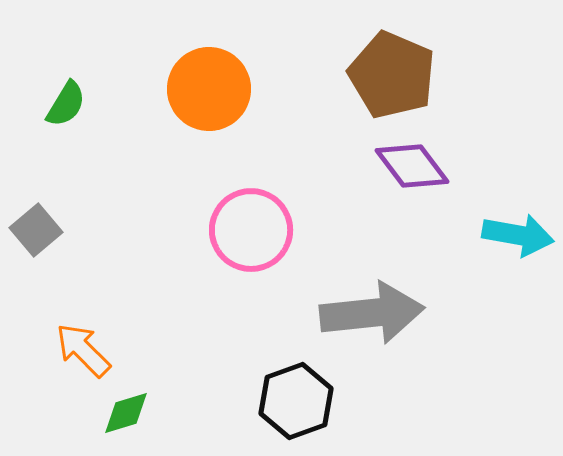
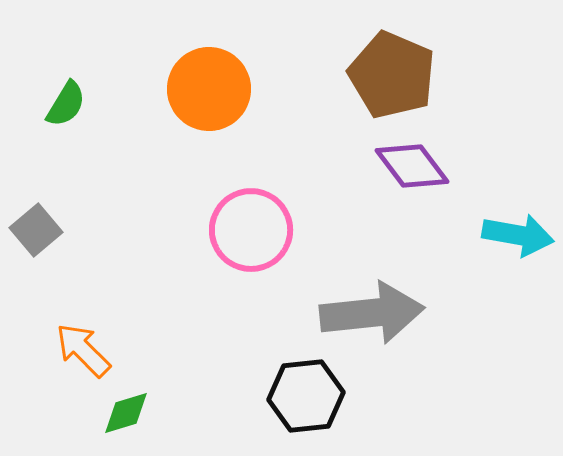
black hexagon: moved 10 px right, 5 px up; rotated 14 degrees clockwise
